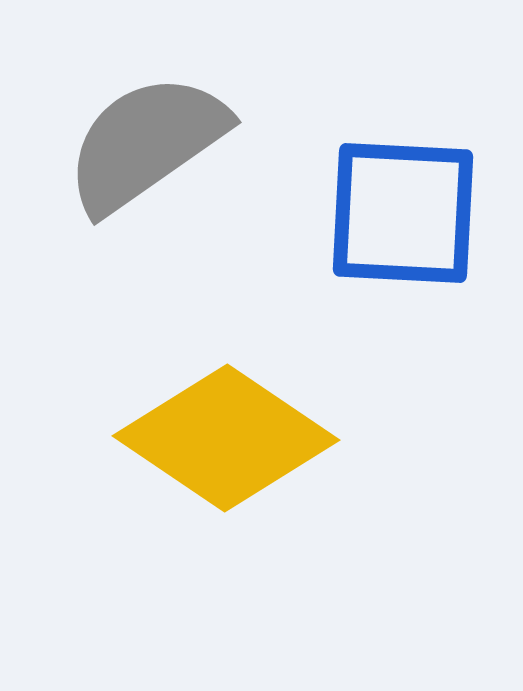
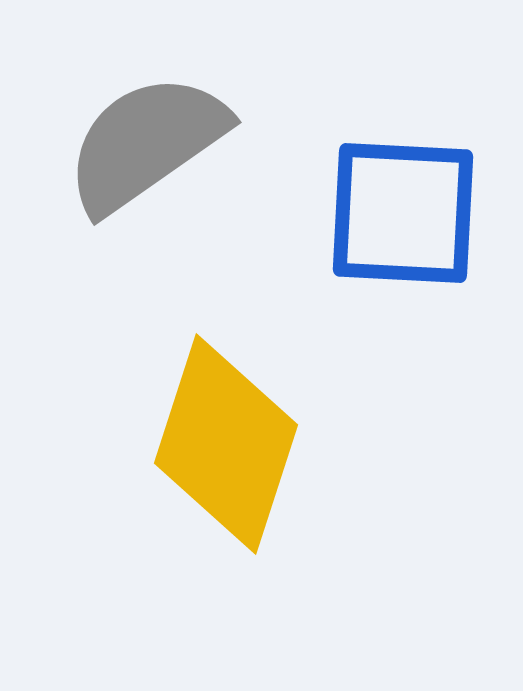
yellow diamond: moved 6 px down; rotated 74 degrees clockwise
